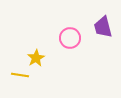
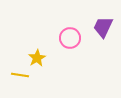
purple trapezoid: rotated 40 degrees clockwise
yellow star: moved 1 px right
